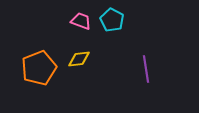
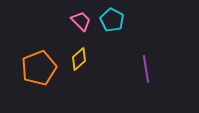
pink trapezoid: rotated 25 degrees clockwise
yellow diamond: rotated 35 degrees counterclockwise
